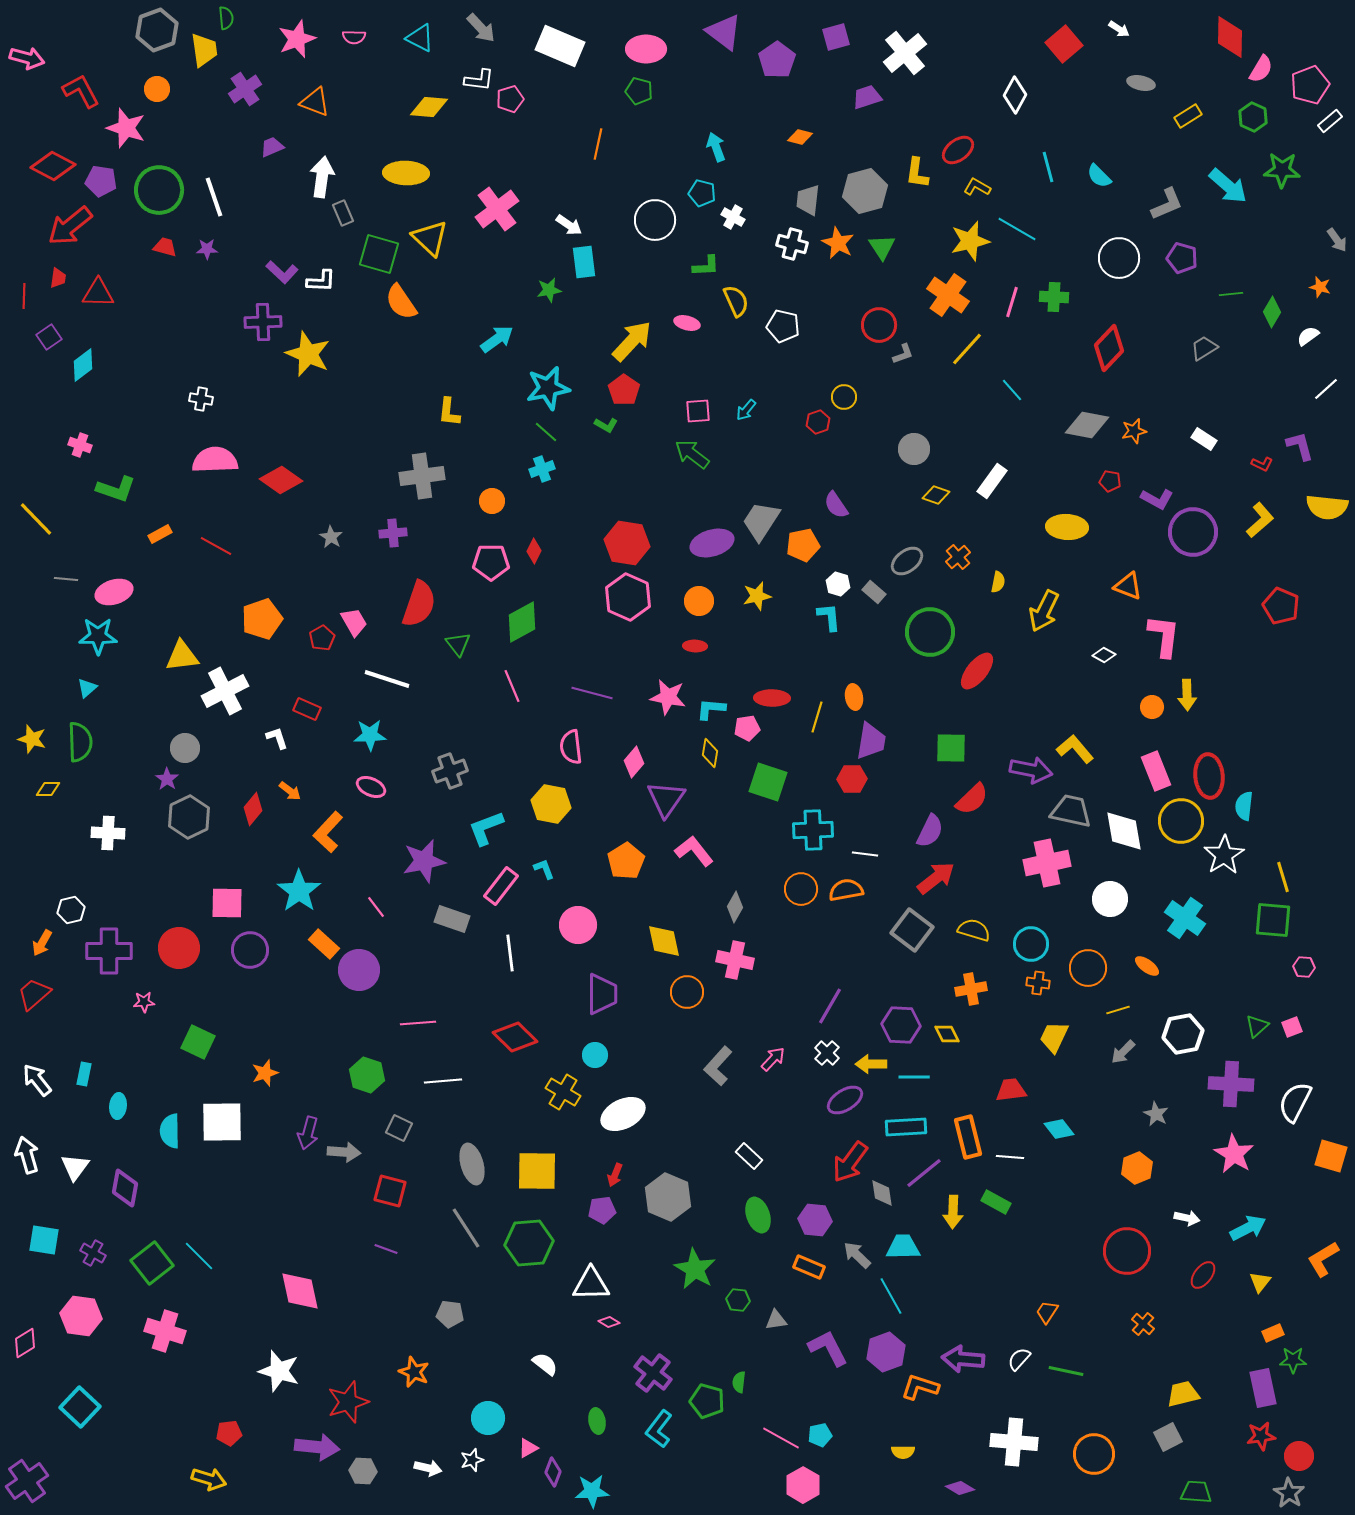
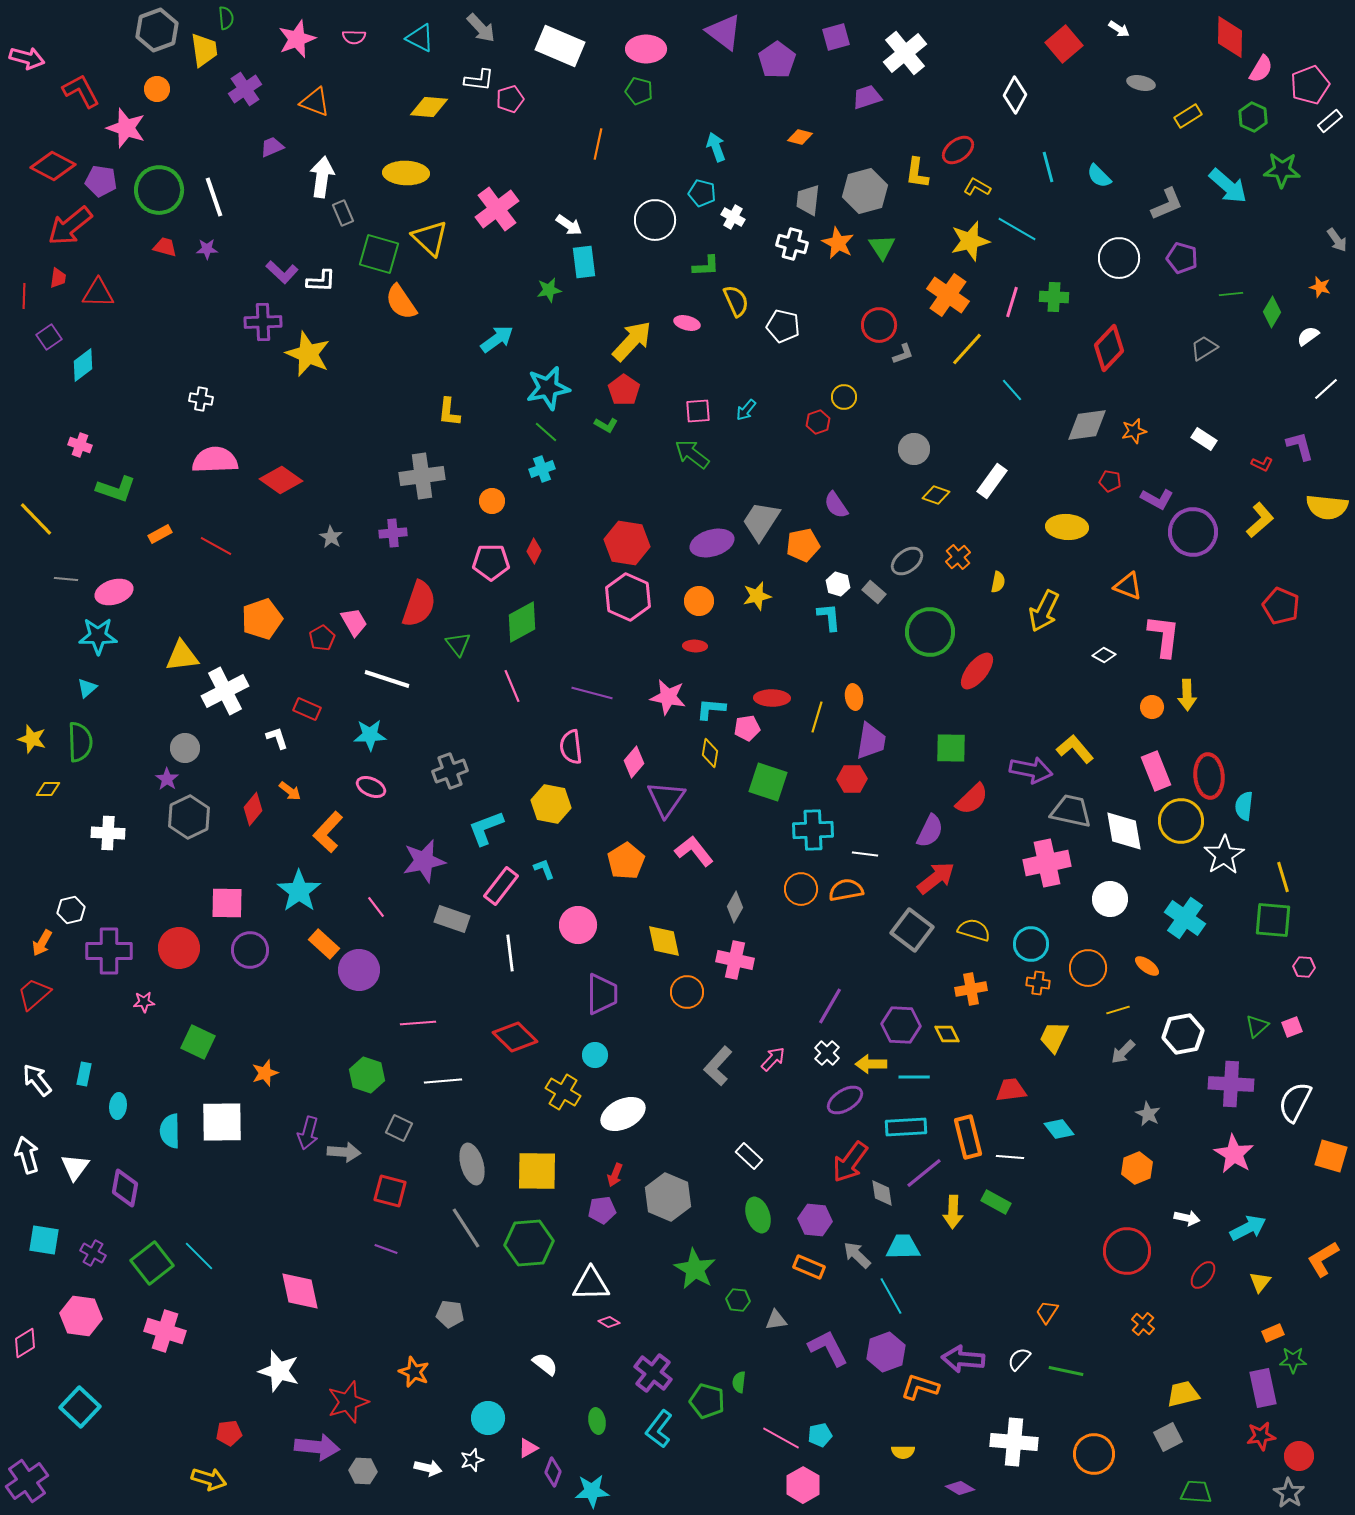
gray diamond at (1087, 425): rotated 18 degrees counterclockwise
gray star at (1156, 1114): moved 8 px left
